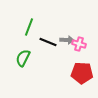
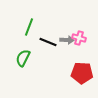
pink cross: moved 6 px up
